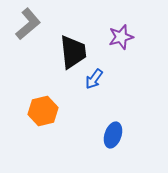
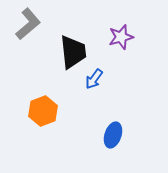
orange hexagon: rotated 8 degrees counterclockwise
